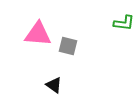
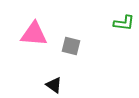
pink triangle: moved 4 px left
gray square: moved 3 px right
